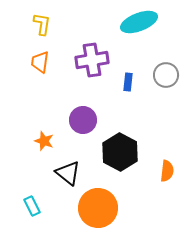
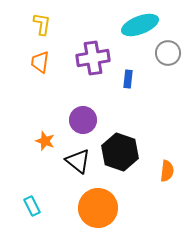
cyan ellipse: moved 1 px right, 3 px down
purple cross: moved 1 px right, 2 px up
gray circle: moved 2 px right, 22 px up
blue rectangle: moved 3 px up
orange star: moved 1 px right
black hexagon: rotated 9 degrees counterclockwise
black triangle: moved 10 px right, 12 px up
